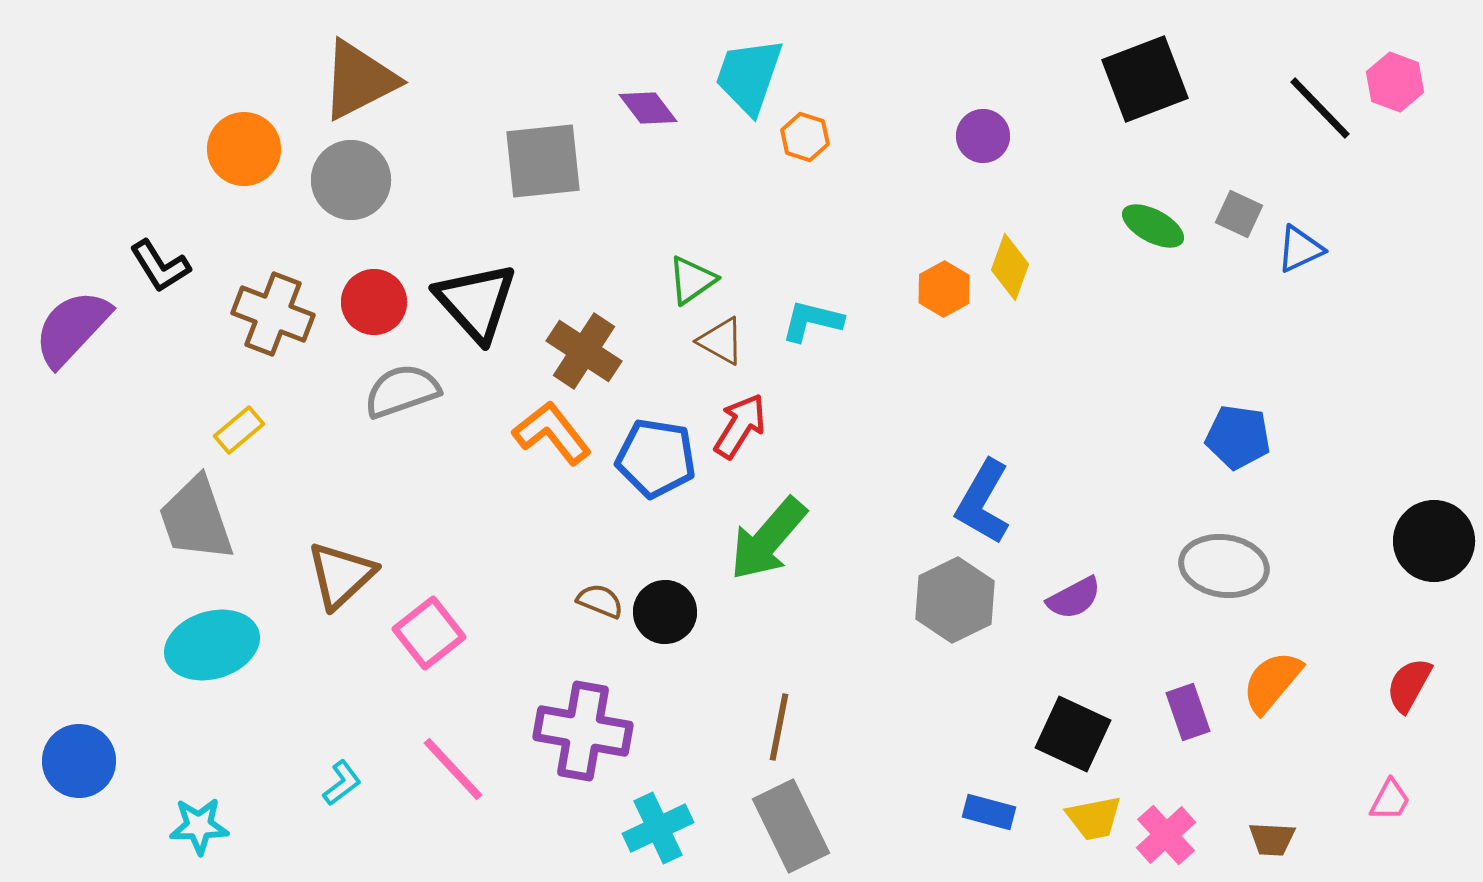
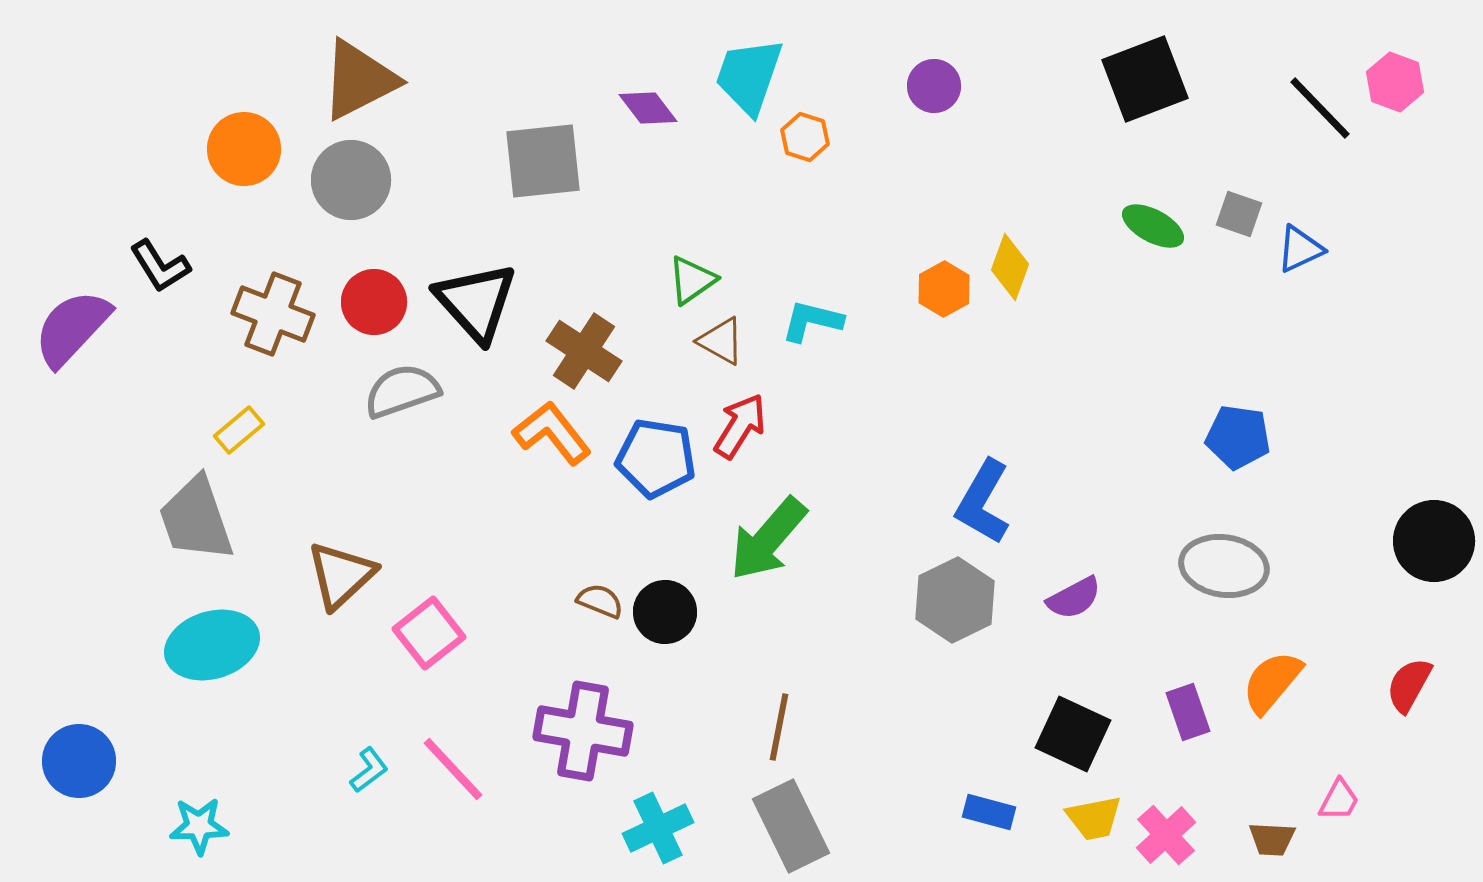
purple circle at (983, 136): moved 49 px left, 50 px up
gray square at (1239, 214): rotated 6 degrees counterclockwise
cyan L-shape at (342, 783): moved 27 px right, 13 px up
pink trapezoid at (1390, 800): moved 51 px left
